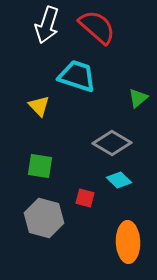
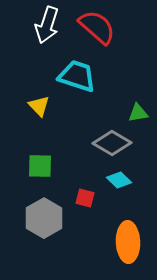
green triangle: moved 15 px down; rotated 30 degrees clockwise
green square: rotated 8 degrees counterclockwise
gray hexagon: rotated 15 degrees clockwise
